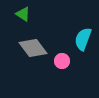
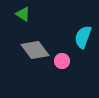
cyan semicircle: moved 2 px up
gray diamond: moved 2 px right, 2 px down
